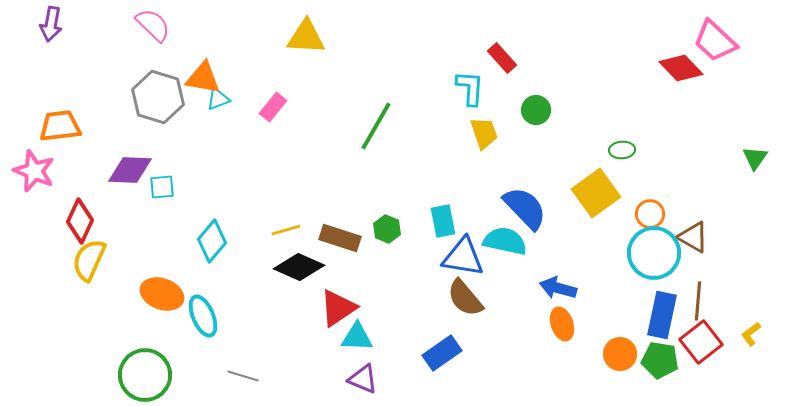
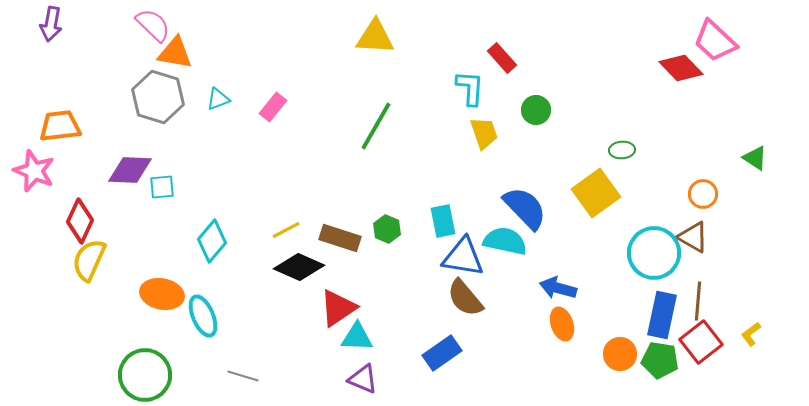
yellow triangle at (306, 37): moved 69 px right
orange triangle at (203, 78): moved 28 px left, 25 px up
green triangle at (755, 158): rotated 32 degrees counterclockwise
orange circle at (650, 214): moved 53 px right, 20 px up
yellow line at (286, 230): rotated 12 degrees counterclockwise
orange ellipse at (162, 294): rotated 9 degrees counterclockwise
